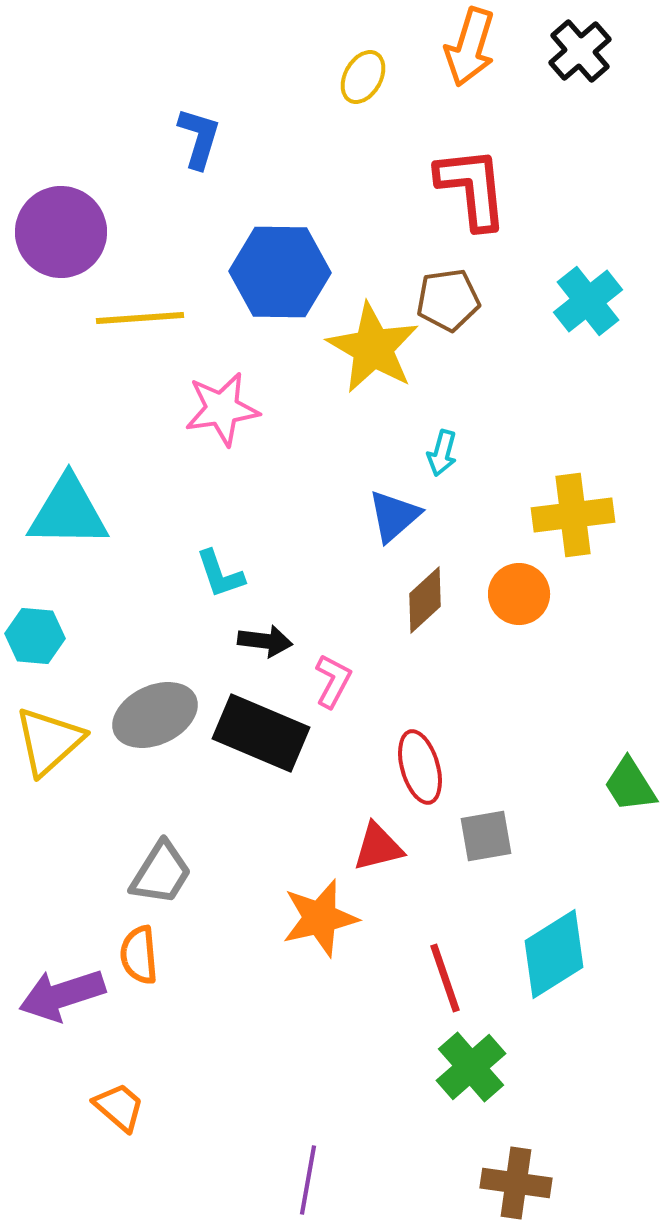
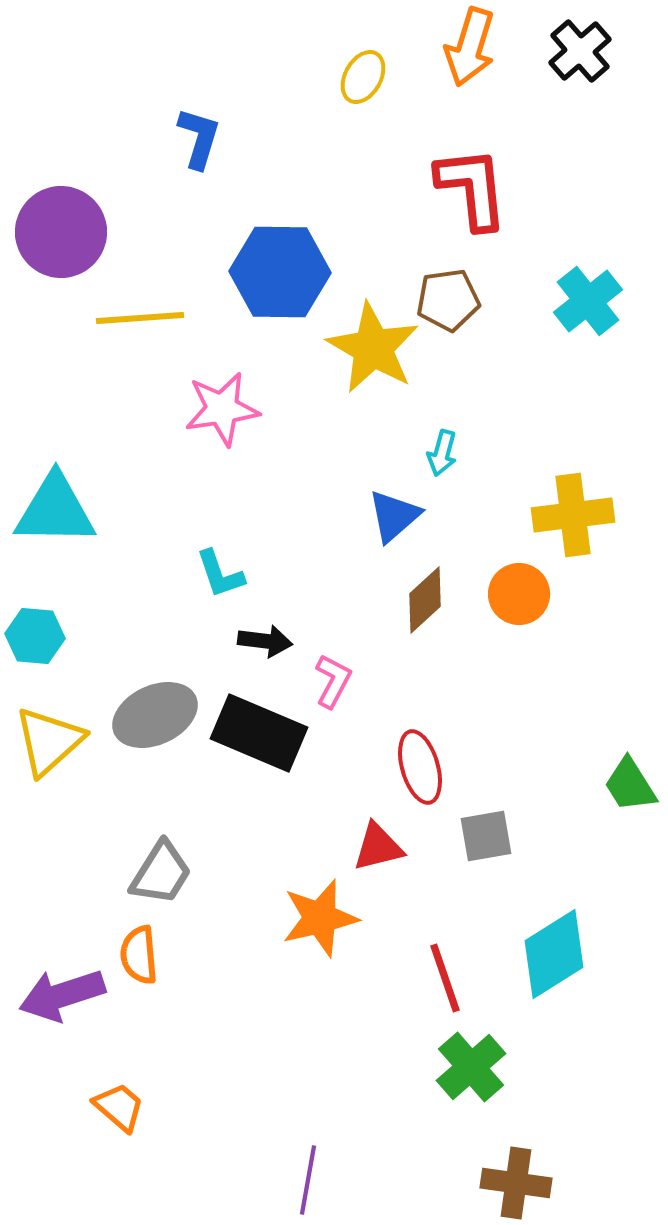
cyan triangle: moved 13 px left, 2 px up
black rectangle: moved 2 px left
